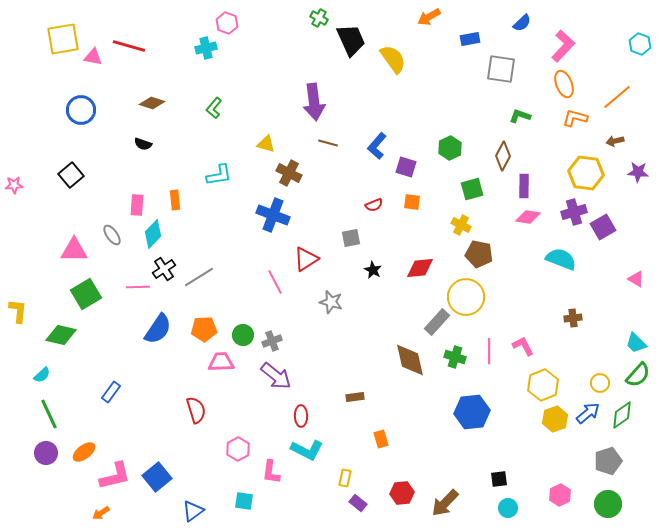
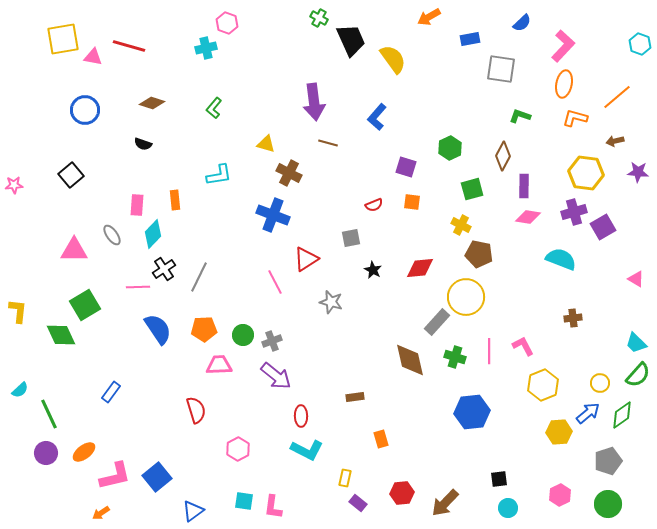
orange ellipse at (564, 84): rotated 32 degrees clockwise
blue circle at (81, 110): moved 4 px right
blue L-shape at (377, 146): moved 29 px up
gray line at (199, 277): rotated 32 degrees counterclockwise
green square at (86, 294): moved 1 px left, 11 px down
blue semicircle at (158, 329): rotated 68 degrees counterclockwise
green diamond at (61, 335): rotated 52 degrees clockwise
pink trapezoid at (221, 362): moved 2 px left, 3 px down
cyan semicircle at (42, 375): moved 22 px left, 15 px down
yellow hexagon at (555, 419): moved 4 px right, 13 px down; rotated 15 degrees clockwise
pink L-shape at (271, 472): moved 2 px right, 35 px down
